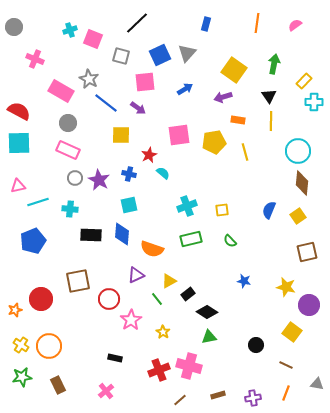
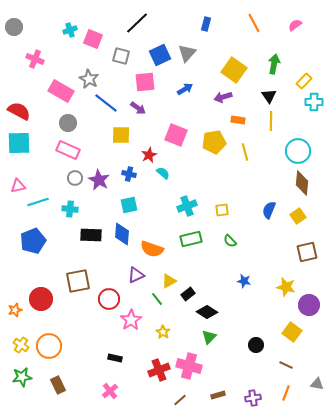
orange line at (257, 23): moved 3 px left; rotated 36 degrees counterclockwise
pink square at (179, 135): moved 3 px left; rotated 30 degrees clockwise
green triangle at (209, 337): rotated 35 degrees counterclockwise
pink cross at (106, 391): moved 4 px right
